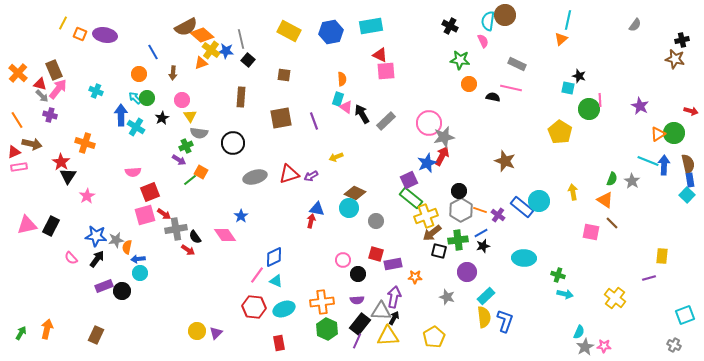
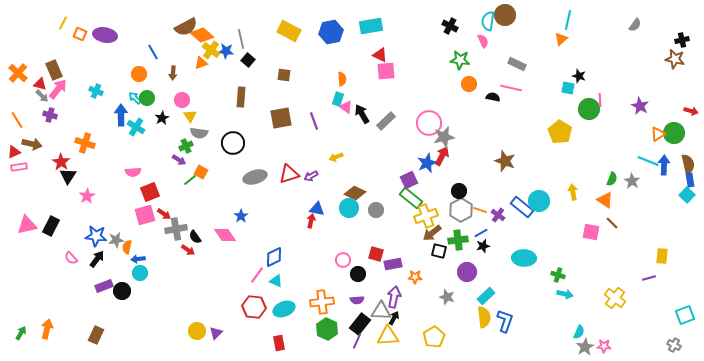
gray circle at (376, 221): moved 11 px up
